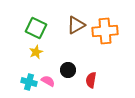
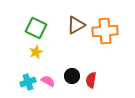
black circle: moved 4 px right, 6 px down
cyan cross: moved 1 px left; rotated 35 degrees counterclockwise
